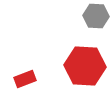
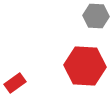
red rectangle: moved 10 px left, 4 px down; rotated 15 degrees counterclockwise
